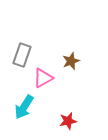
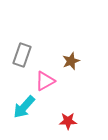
pink triangle: moved 2 px right, 3 px down
cyan arrow: rotated 10 degrees clockwise
red star: rotated 12 degrees clockwise
